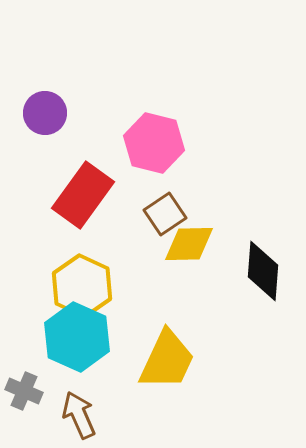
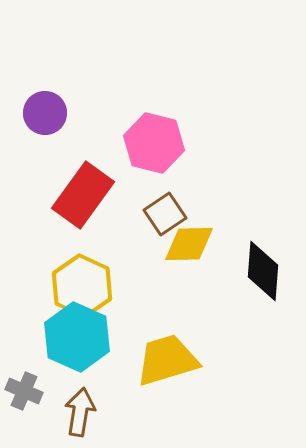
yellow trapezoid: rotated 132 degrees counterclockwise
brown arrow: moved 1 px right, 3 px up; rotated 33 degrees clockwise
